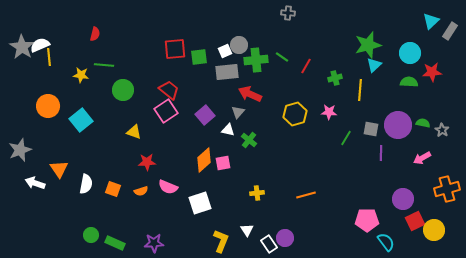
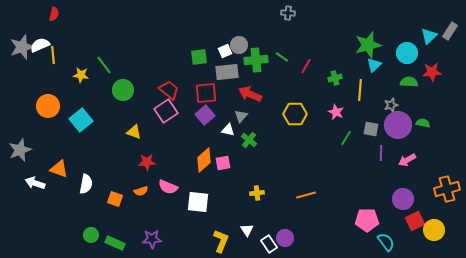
cyan triangle at (431, 21): moved 2 px left, 15 px down
red semicircle at (95, 34): moved 41 px left, 20 px up
gray star at (22, 47): rotated 20 degrees clockwise
red square at (175, 49): moved 31 px right, 44 px down
cyan circle at (410, 53): moved 3 px left
yellow line at (49, 57): moved 4 px right, 2 px up
green line at (104, 65): rotated 48 degrees clockwise
gray triangle at (238, 112): moved 3 px right, 4 px down
pink star at (329, 112): moved 7 px right; rotated 21 degrees clockwise
yellow hexagon at (295, 114): rotated 15 degrees clockwise
gray star at (442, 130): moved 51 px left, 25 px up; rotated 24 degrees clockwise
pink arrow at (422, 158): moved 15 px left, 2 px down
orange triangle at (59, 169): rotated 36 degrees counterclockwise
orange square at (113, 189): moved 2 px right, 10 px down
white square at (200, 203): moved 2 px left, 1 px up; rotated 25 degrees clockwise
purple star at (154, 243): moved 2 px left, 4 px up
